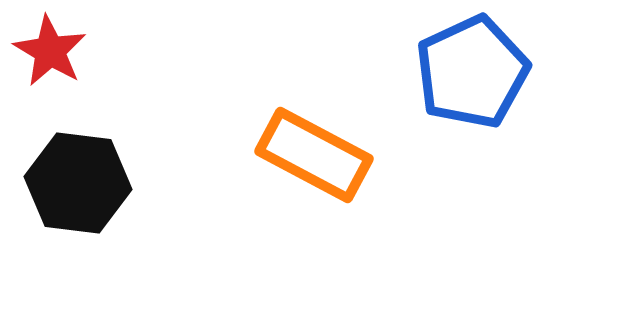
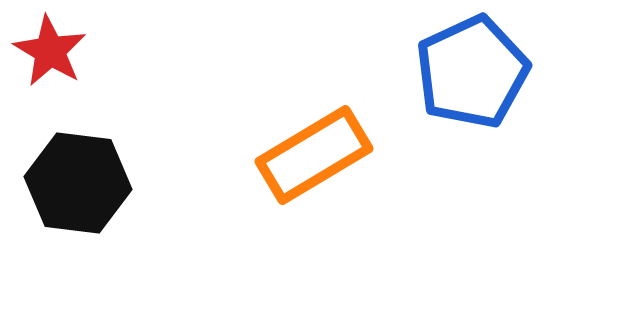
orange rectangle: rotated 59 degrees counterclockwise
